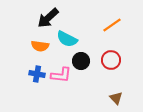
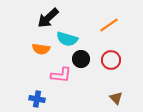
orange line: moved 3 px left
cyan semicircle: rotated 10 degrees counterclockwise
orange semicircle: moved 1 px right, 3 px down
black circle: moved 2 px up
blue cross: moved 25 px down
